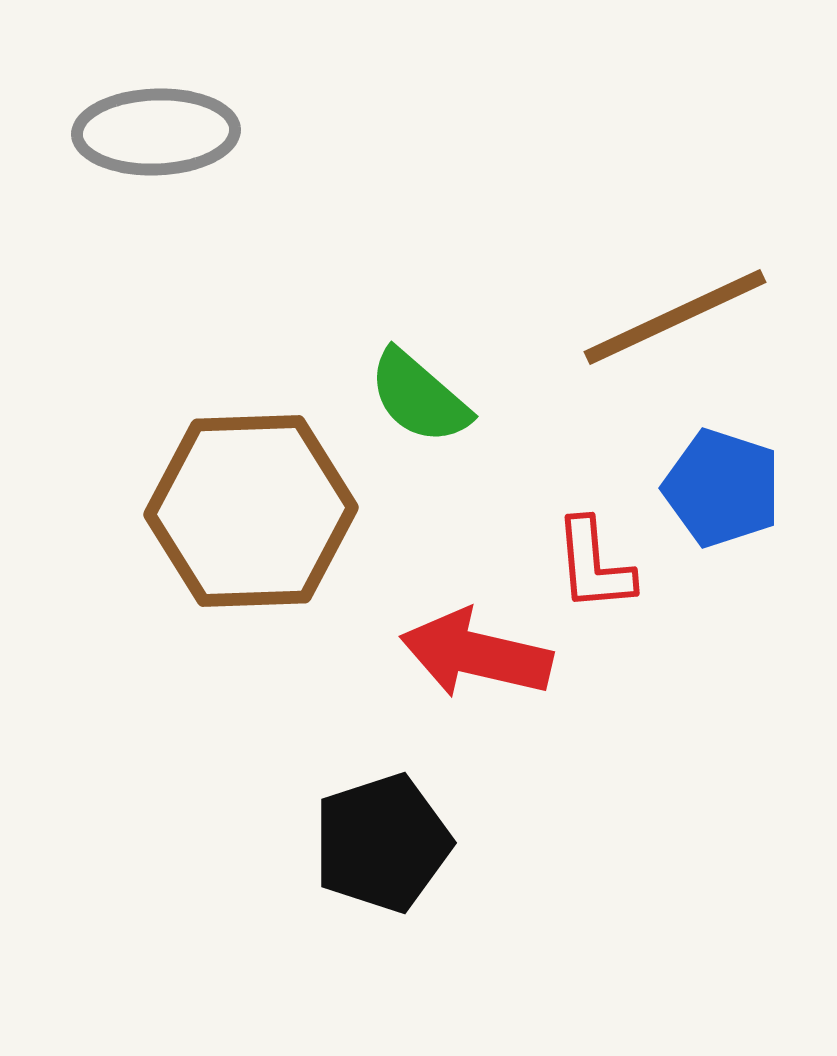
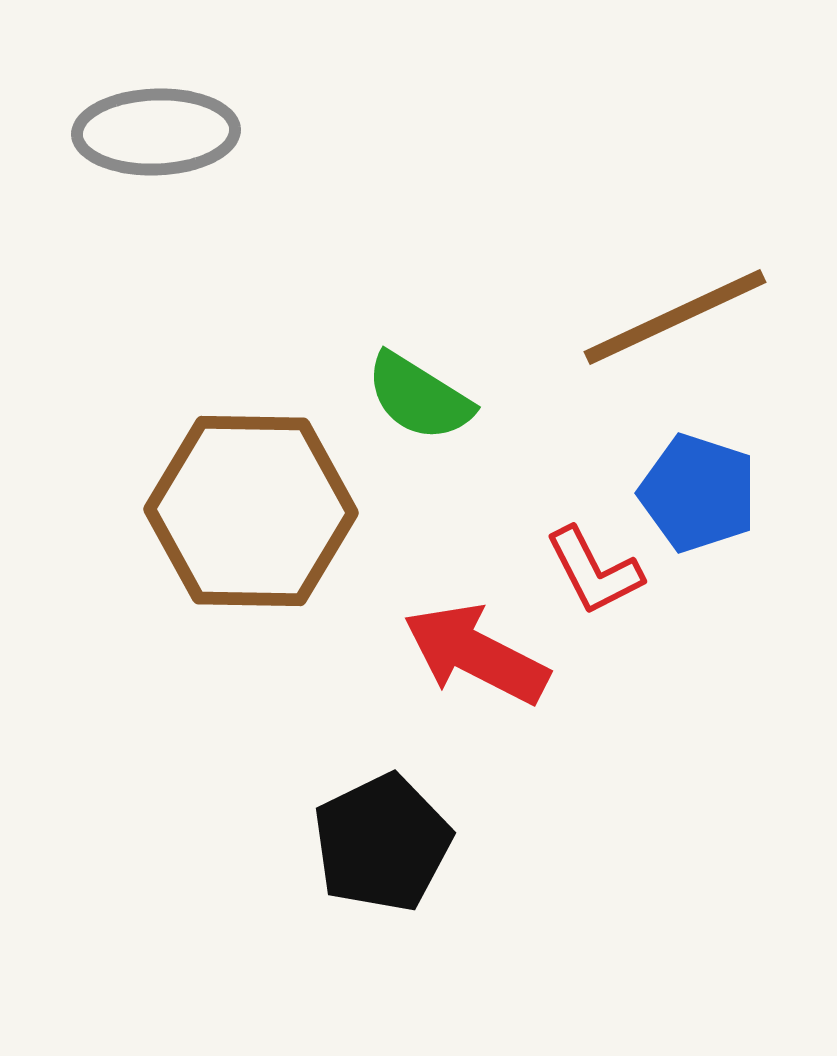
green semicircle: rotated 9 degrees counterclockwise
blue pentagon: moved 24 px left, 5 px down
brown hexagon: rotated 3 degrees clockwise
red L-shape: moved 6 px down; rotated 22 degrees counterclockwise
red arrow: rotated 14 degrees clockwise
black pentagon: rotated 8 degrees counterclockwise
